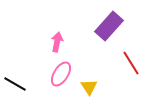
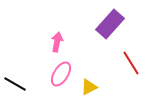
purple rectangle: moved 1 px right, 2 px up
yellow triangle: rotated 36 degrees clockwise
